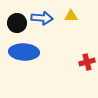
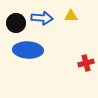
black circle: moved 1 px left
blue ellipse: moved 4 px right, 2 px up
red cross: moved 1 px left, 1 px down
